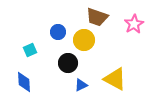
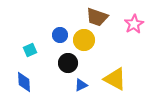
blue circle: moved 2 px right, 3 px down
